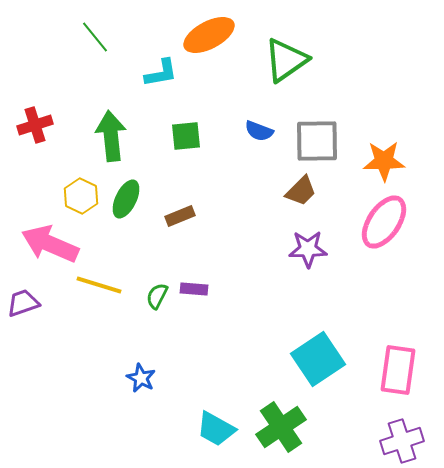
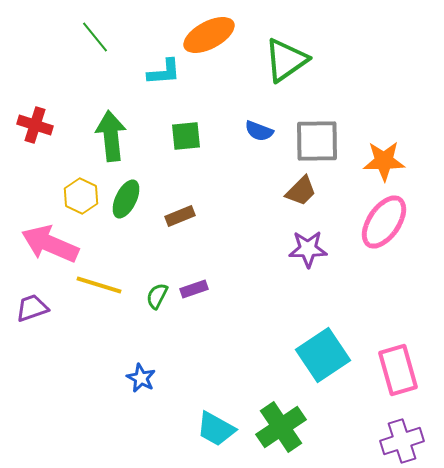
cyan L-shape: moved 3 px right, 1 px up; rotated 6 degrees clockwise
red cross: rotated 36 degrees clockwise
purple rectangle: rotated 24 degrees counterclockwise
purple trapezoid: moved 9 px right, 5 px down
cyan square: moved 5 px right, 4 px up
pink rectangle: rotated 24 degrees counterclockwise
